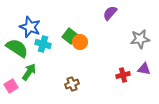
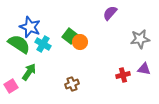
cyan cross: rotated 14 degrees clockwise
green semicircle: moved 2 px right, 4 px up
